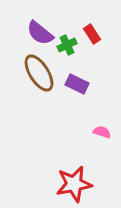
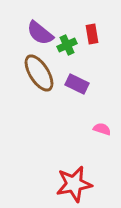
red rectangle: rotated 24 degrees clockwise
pink semicircle: moved 3 px up
